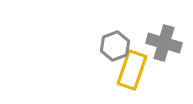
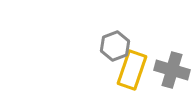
gray cross: moved 8 px right, 27 px down
